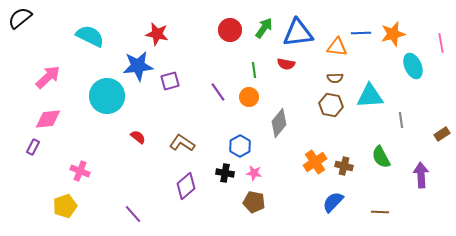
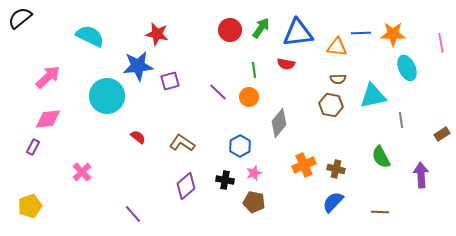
green arrow at (264, 28): moved 3 px left
orange star at (393, 34): rotated 15 degrees clockwise
cyan ellipse at (413, 66): moved 6 px left, 2 px down
brown semicircle at (335, 78): moved 3 px right, 1 px down
purple line at (218, 92): rotated 12 degrees counterclockwise
cyan triangle at (370, 96): moved 3 px right; rotated 8 degrees counterclockwise
orange cross at (315, 162): moved 11 px left, 3 px down; rotated 10 degrees clockwise
brown cross at (344, 166): moved 8 px left, 3 px down
pink cross at (80, 171): moved 2 px right, 1 px down; rotated 24 degrees clockwise
black cross at (225, 173): moved 7 px down
pink star at (254, 173): rotated 28 degrees counterclockwise
yellow pentagon at (65, 206): moved 35 px left
